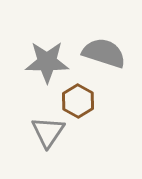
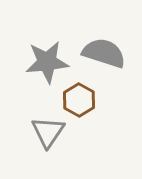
gray star: rotated 6 degrees counterclockwise
brown hexagon: moved 1 px right, 1 px up
